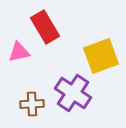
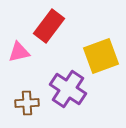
red rectangle: moved 4 px right, 1 px up; rotated 68 degrees clockwise
purple cross: moved 5 px left, 4 px up
brown cross: moved 5 px left, 1 px up
